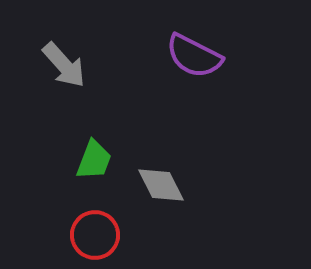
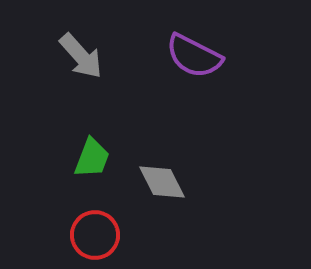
gray arrow: moved 17 px right, 9 px up
green trapezoid: moved 2 px left, 2 px up
gray diamond: moved 1 px right, 3 px up
